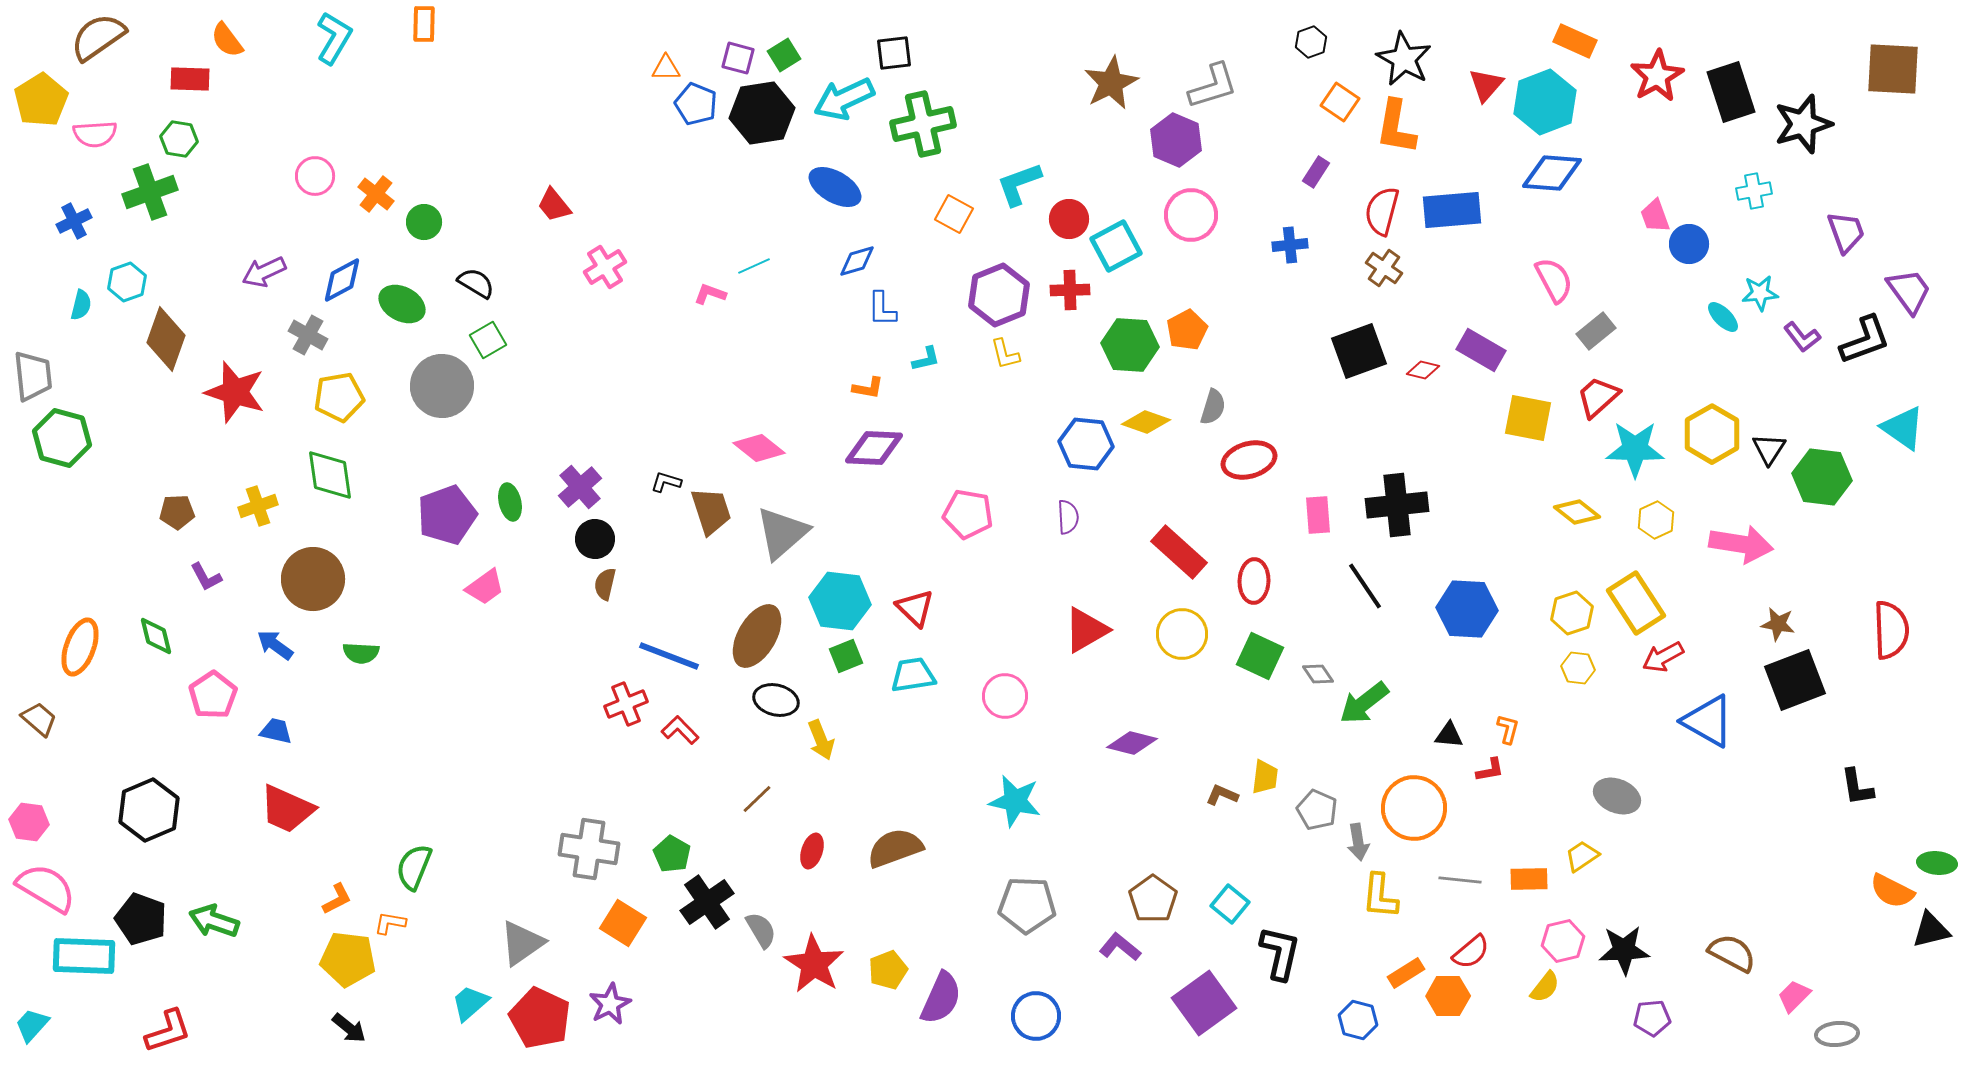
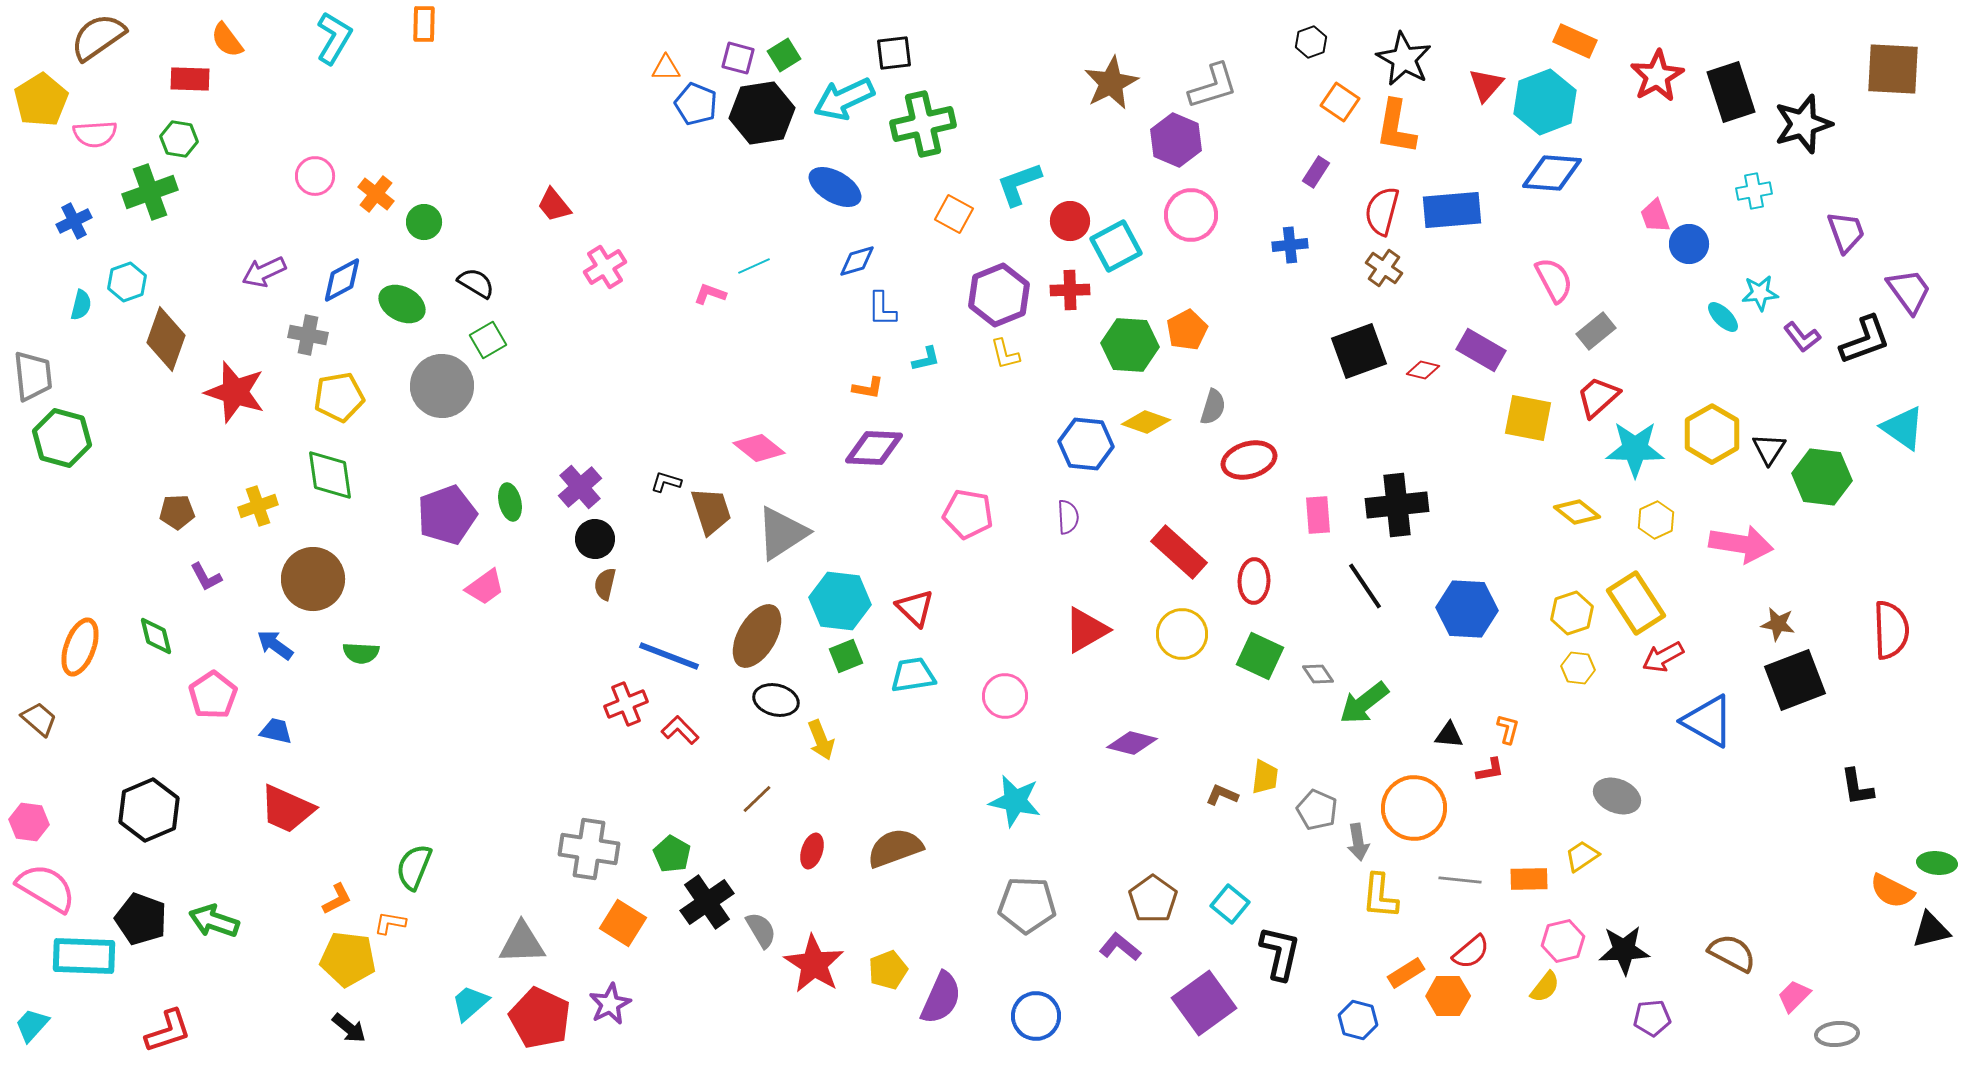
red circle at (1069, 219): moved 1 px right, 2 px down
gray cross at (308, 335): rotated 18 degrees counterclockwise
gray triangle at (782, 533): rotated 8 degrees clockwise
gray triangle at (522, 943): rotated 33 degrees clockwise
